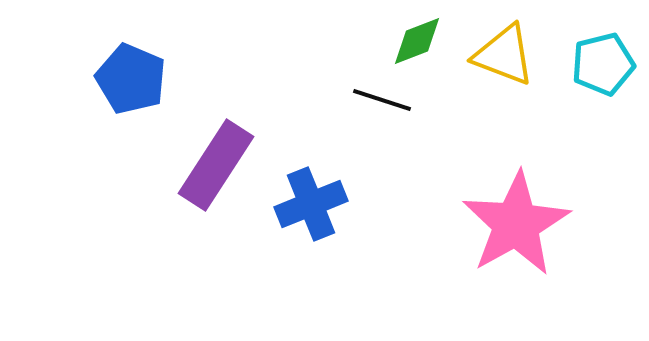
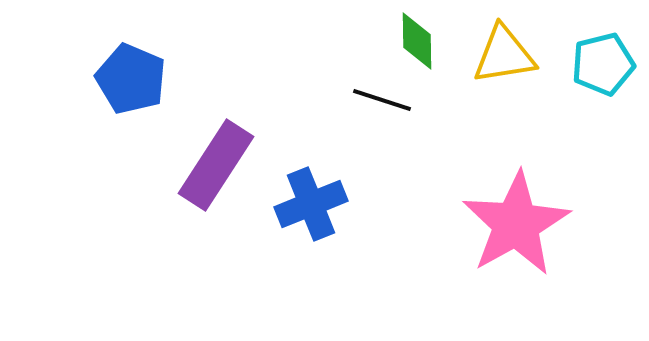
green diamond: rotated 70 degrees counterclockwise
yellow triangle: rotated 30 degrees counterclockwise
